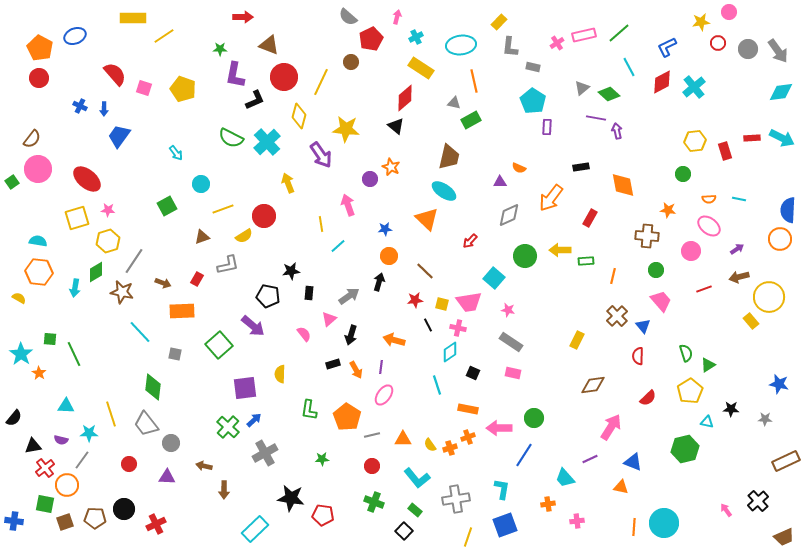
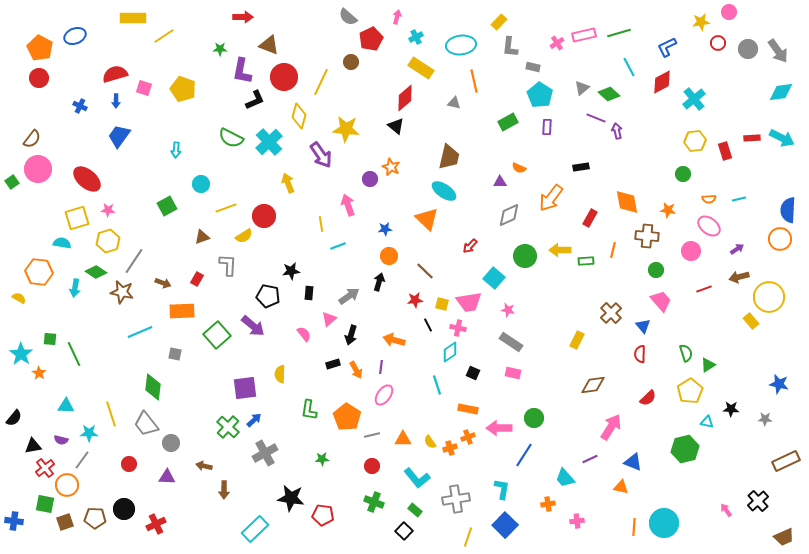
green line at (619, 33): rotated 25 degrees clockwise
red semicircle at (115, 74): rotated 65 degrees counterclockwise
purple L-shape at (235, 75): moved 7 px right, 4 px up
cyan cross at (694, 87): moved 12 px down
cyan pentagon at (533, 101): moved 7 px right, 6 px up
blue arrow at (104, 109): moved 12 px right, 8 px up
purple line at (596, 118): rotated 12 degrees clockwise
green rectangle at (471, 120): moved 37 px right, 2 px down
cyan cross at (267, 142): moved 2 px right
cyan arrow at (176, 153): moved 3 px up; rotated 42 degrees clockwise
orange diamond at (623, 185): moved 4 px right, 17 px down
cyan line at (739, 199): rotated 24 degrees counterclockwise
yellow line at (223, 209): moved 3 px right, 1 px up
cyan semicircle at (38, 241): moved 24 px right, 2 px down
red arrow at (470, 241): moved 5 px down
cyan line at (338, 246): rotated 21 degrees clockwise
gray L-shape at (228, 265): rotated 75 degrees counterclockwise
green diamond at (96, 272): rotated 65 degrees clockwise
orange line at (613, 276): moved 26 px up
brown cross at (617, 316): moved 6 px left, 3 px up
cyan line at (140, 332): rotated 70 degrees counterclockwise
green square at (219, 345): moved 2 px left, 10 px up
red semicircle at (638, 356): moved 2 px right, 2 px up
yellow semicircle at (430, 445): moved 3 px up
blue square at (505, 525): rotated 25 degrees counterclockwise
